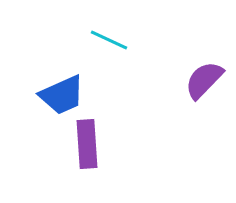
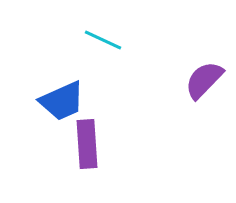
cyan line: moved 6 px left
blue trapezoid: moved 6 px down
